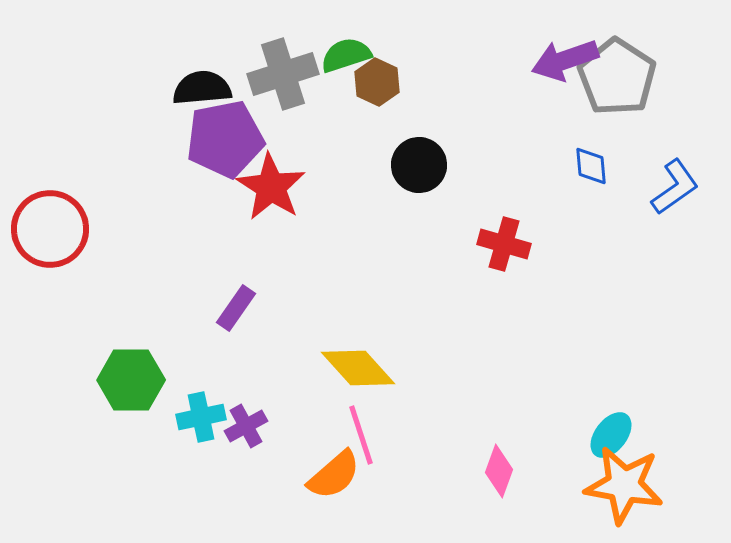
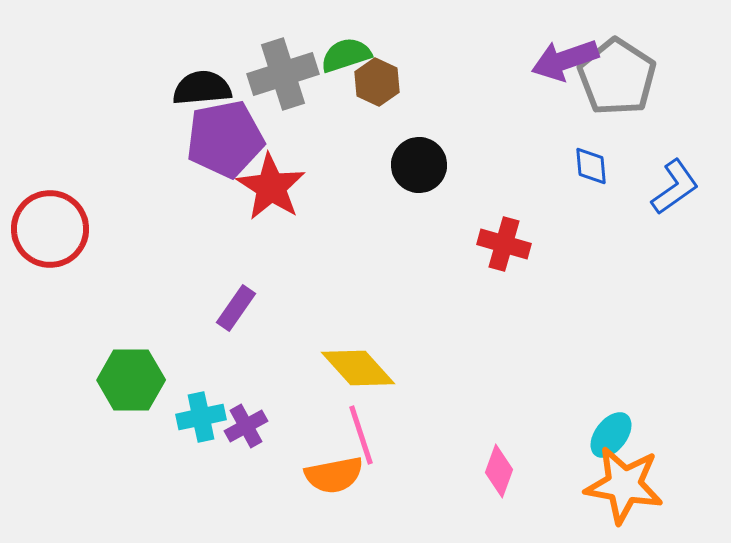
orange semicircle: rotated 30 degrees clockwise
